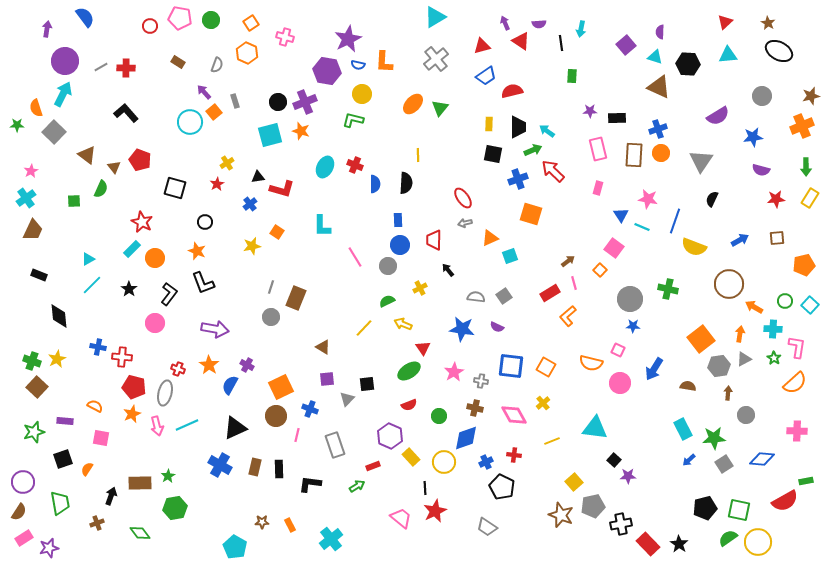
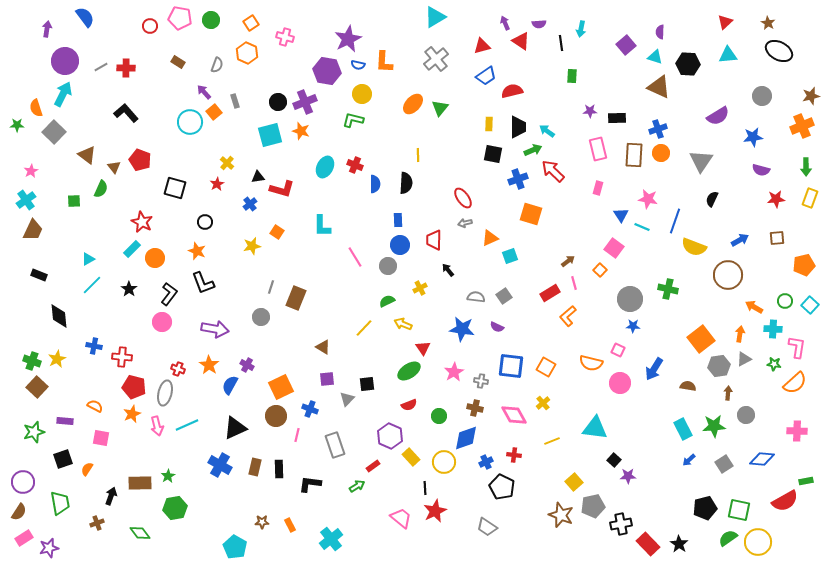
yellow cross at (227, 163): rotated 16 degrees counterclockwise
cyan cross at (26, 198): moved 2 px down
yellow rectangle at (810, 198): rotated 12 degrees counterclockwise
brown circle at (729, 284): moved 1 px left, 9 px up
gray circle at (271, 317): moved 10 px left
pink circle at (155, 323): moved 7 px right, 1 px up
blue cross at (98, 347): moved 4 px left, 1 px up
green star at (774, 358): moved 6 px down; rotated 24 degrees counterclockwise
green star at (714, 438): moved 12 px up
red rectangle at (373, 466): rotated 16 degrees counterclockwise
